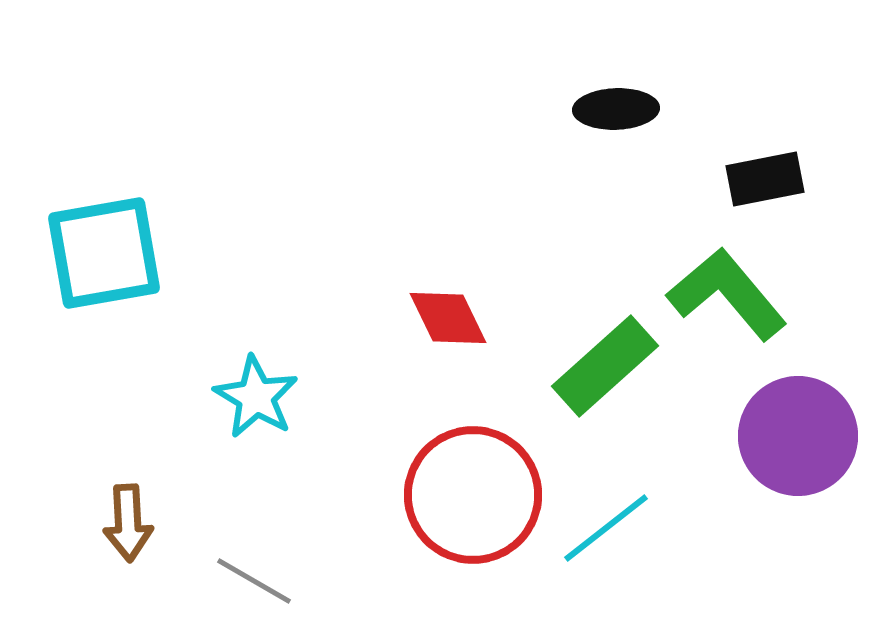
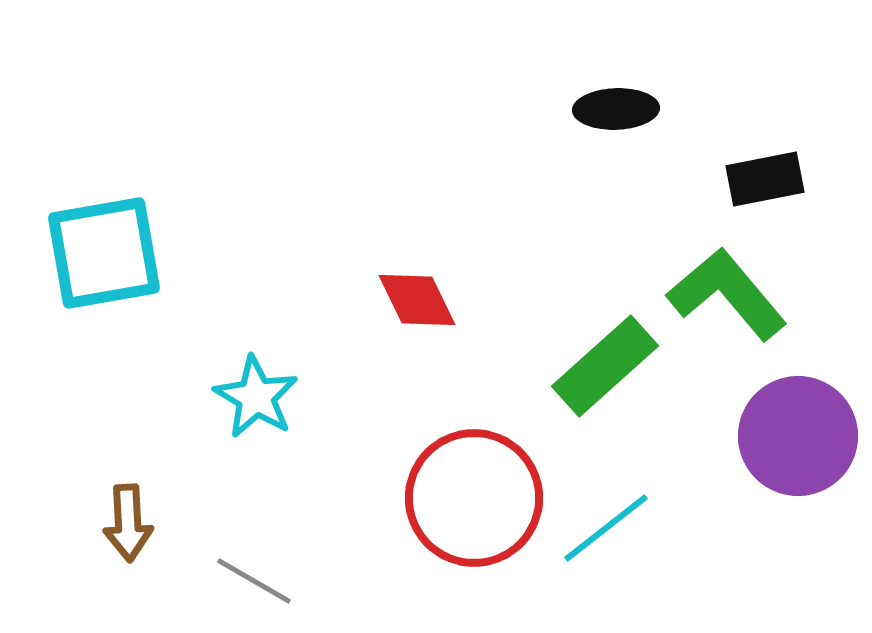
red diamond: moved 31 px left, 18 px up
red circle: moved 1 px right, 3 px down
